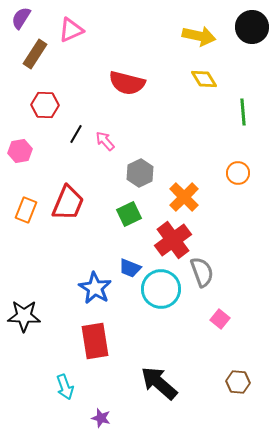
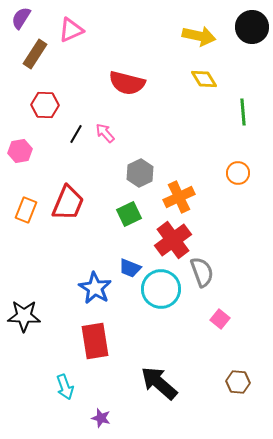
pink arrow: moved 8 px up
orange cross: moved 5 px left; rotated 20 degrees clockwise
